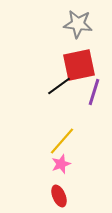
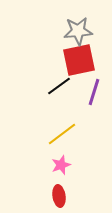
gray star: moved 7 px down; rotated 12 degrees counterclockwise
red square: moved 5 px up
yellow line: moved 7 px up; rotated 12 degrees clockwise
pink star: moved 1 px down
red ellipse: rotated 15 degrees clockwise
